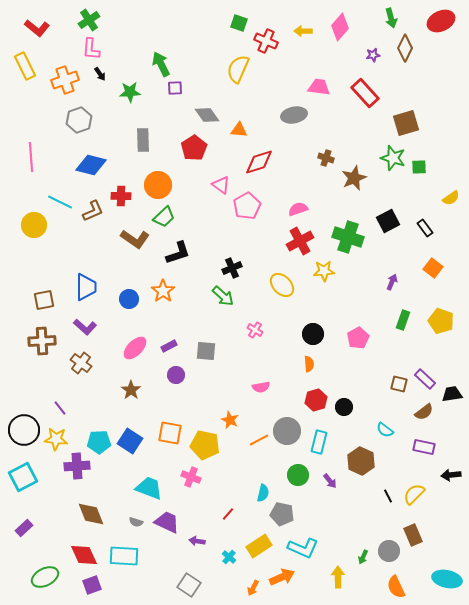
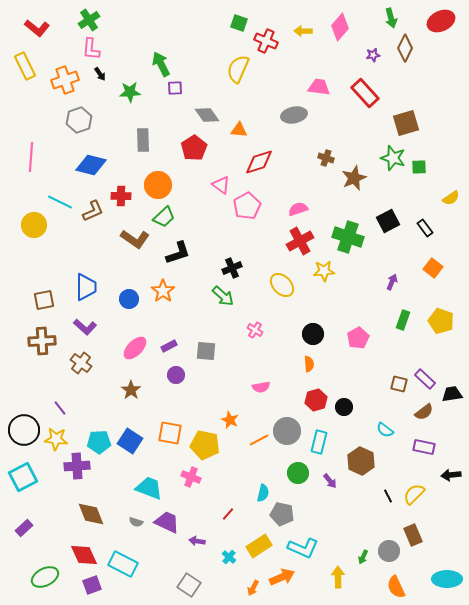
pink line at (31, 157): rotated 8 degrees clockwise
green circle at (298, 475): moved 2 px up
cyan rectangle at (124, 556): moved 1 px left, 8 px down; rotated 24 degrees clockwise
cyan ellipse at (447, 579): rotated 12 degrees counterclockwise
